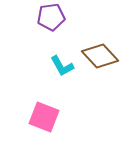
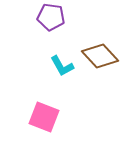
purple pentagon: rotated 16 degrees clockwise
